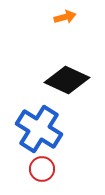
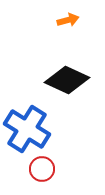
orange arrow: moved 3 px right, 3 px down
blue cross: moved 12 px left
